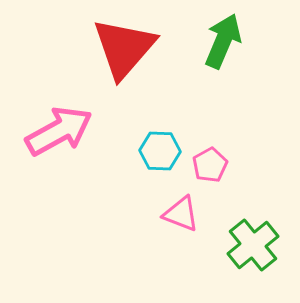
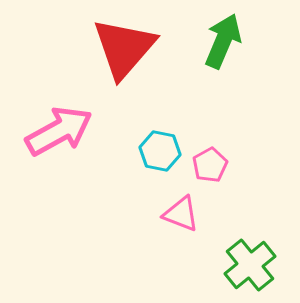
cyan hexagon: rotated 9 degrees clockwise
green cross: moved 3 px left, 20 px down
